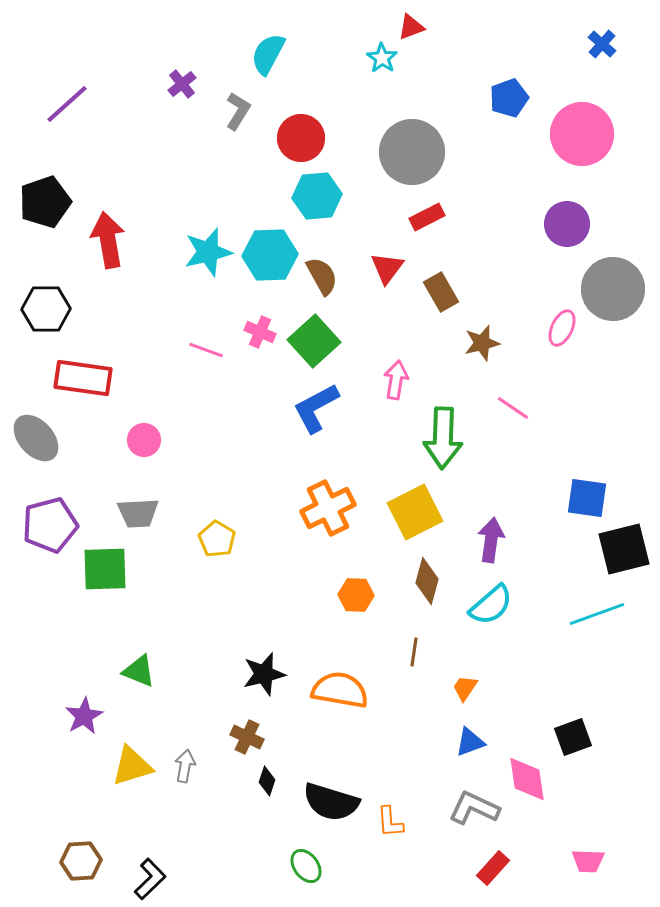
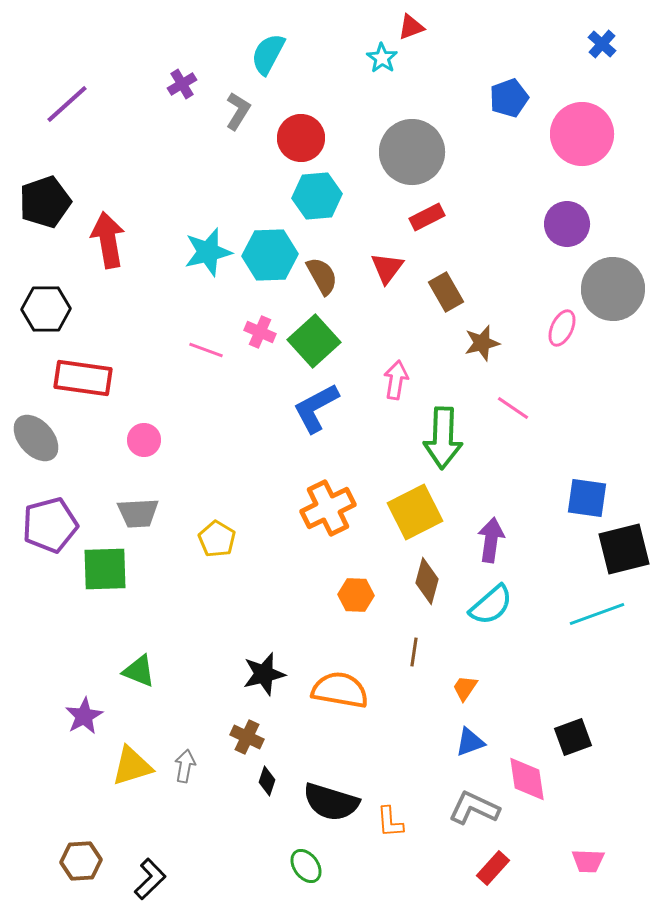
purple cross at (182, 84): rotated 8 degrees clockwise
brown rectangle at (441, 292): moved 5 px right
